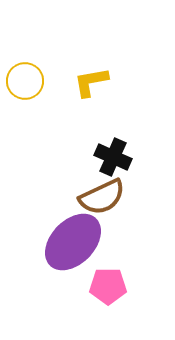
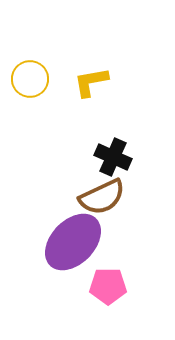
yellow circle: moved 5 px right, 2 px up
